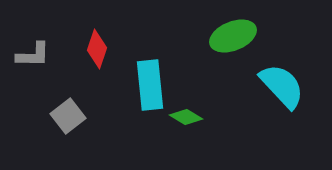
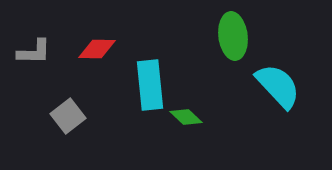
green ellipse: rotated 75 degrees counterclockwise
red diamond: rotated 72 degrees clockwise
gray L-shape: moved 1 px right, 3 px up
cyan semicircle: moved 4 px left
green diamond: rotated 12 degrees clockwise
